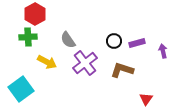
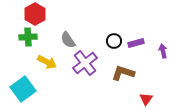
purple rectangle: moved 1 px left
brown L-shape: moved 1 px right, 3 px down
cyan square: moved 2 px right
